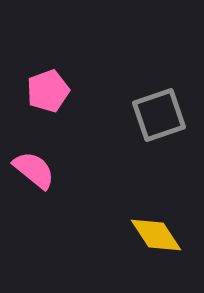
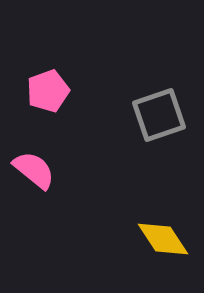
yellow diamond: moved 7 px right, 4 px down
